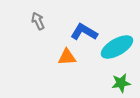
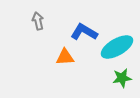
gray arrow: rotated 12 degrees clockwise
orange triangle: moved 2 px left
green star: moved 1 px right, 5 px up
